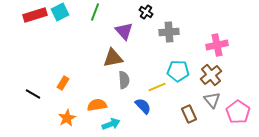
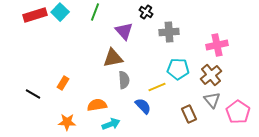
cyan square: rotated 18 degrees counterclockwise
cyan pentagon: moved 2 px up
orange star: moved 4 px down; rotated 30 degrees clockwise
